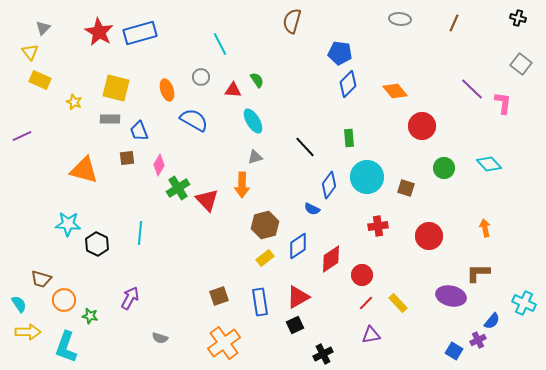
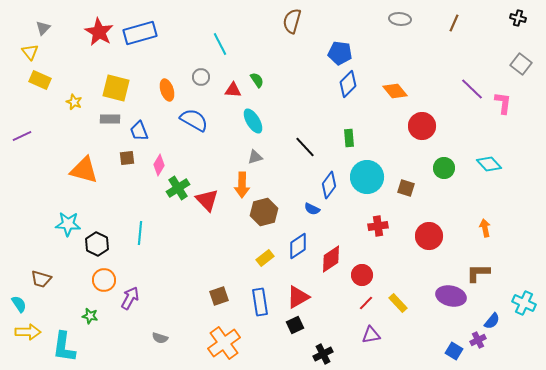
brown hexagon at (265, 225): moved 1 px left, 13 px up
orange circle at (64, 300): moved 40 px right, 20 px up
cyan L-shape at (66, 347): moved 2 px left; rotated 12 degrees counterclockwise
